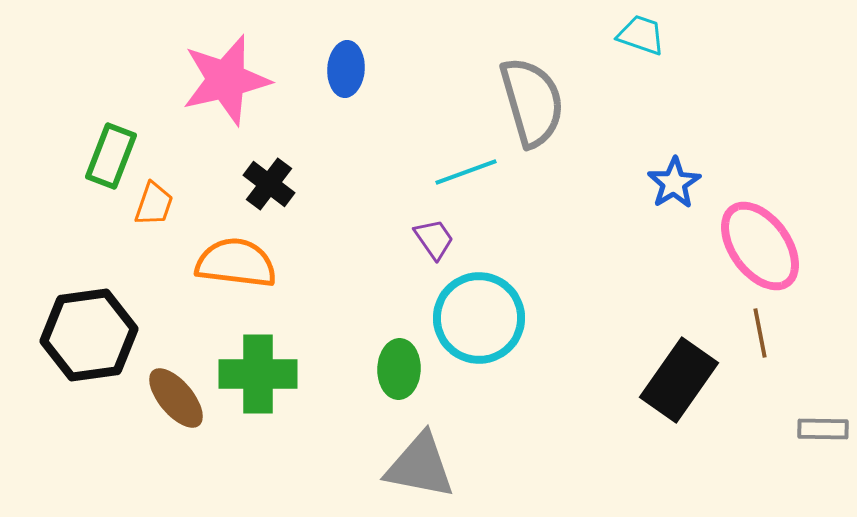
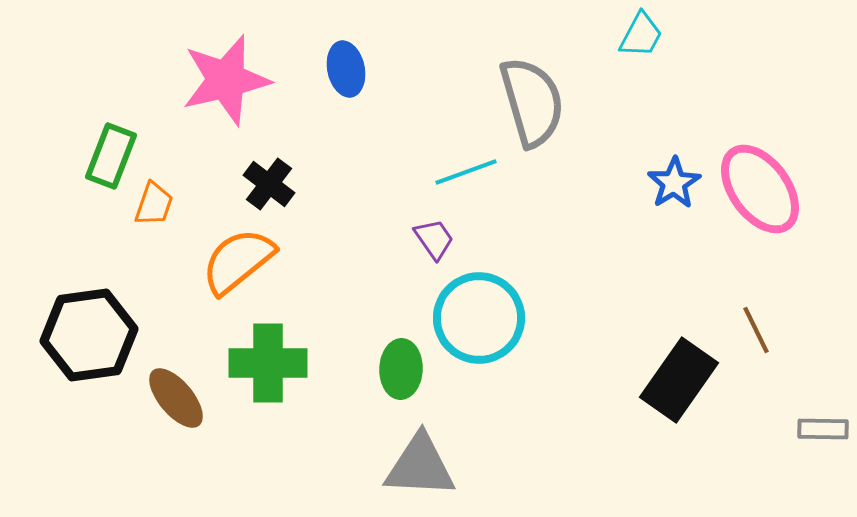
cyan trapezoid: rotated 99 degrees clockwise
blue ellipse: rotated 16 degrees counterclockwise
pink ellipse: moved 57 px up
orange semicircle: moved 2 px right, 2 px up; rotated 46 degrees counterclockwise
brown line: moved 4 px left, 3 px up; rotated 15 degrees counterclockwise
green ellipse: moved 2 px right
green cross: moved 10 px right, 11 px up
gray triangle: rotated 8 degrees counterclockwise
